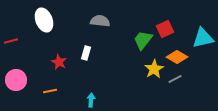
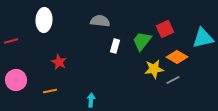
white ellipse: rotated 25 degrees clockwise
green trapezoid: moved 1 px left, 1 px down
white rectangle: moved 29 px right, 7 px up
yellow star: rotated 24 degrees clockwise
gray line: moved 2 px left, 1 px down
